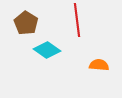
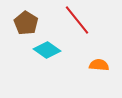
red line: rotated 32 degrees counterclockwise
